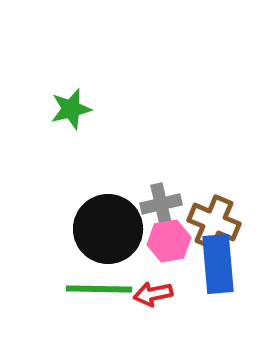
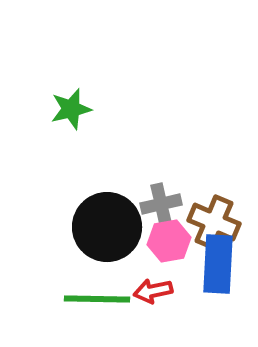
black circle: moved 1 px left, 2 px up
blue rectangle: rotated 8 degrees clockwise
green line: moved 2 px left, 10 px down
red arrow: moved 3 px up
